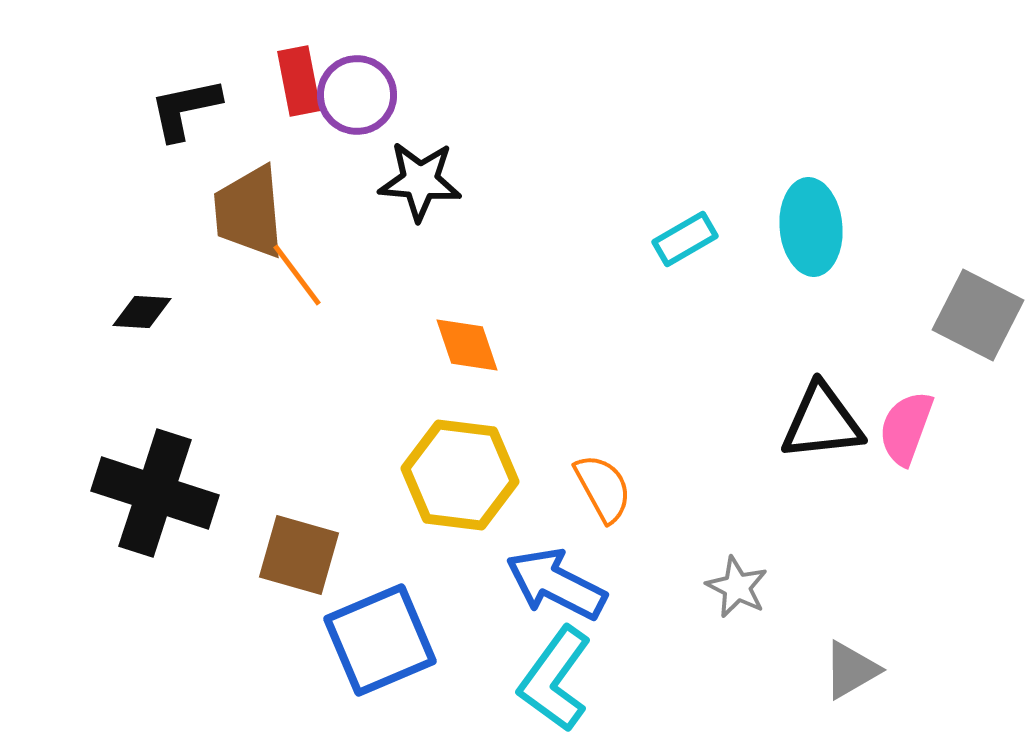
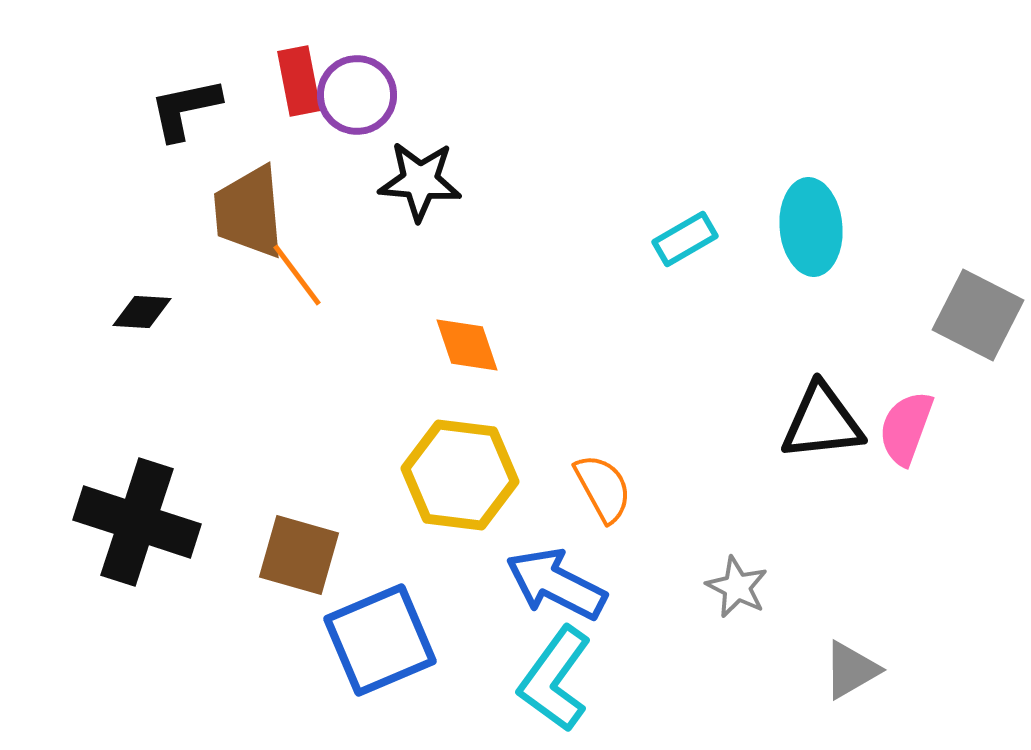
black cross: moved 18 px left, 29 px down
